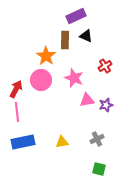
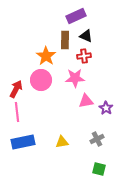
red cross: moved 21 px left, 10 px up; rotated 24 degrees clockwise
pink star: moved 1 px right; rotated 24 degrees counterclockwise
pink triangle: moved 1 px left, 1 px down
purple star: moved 3 px down; rotated 24 degrees counterclockwise
